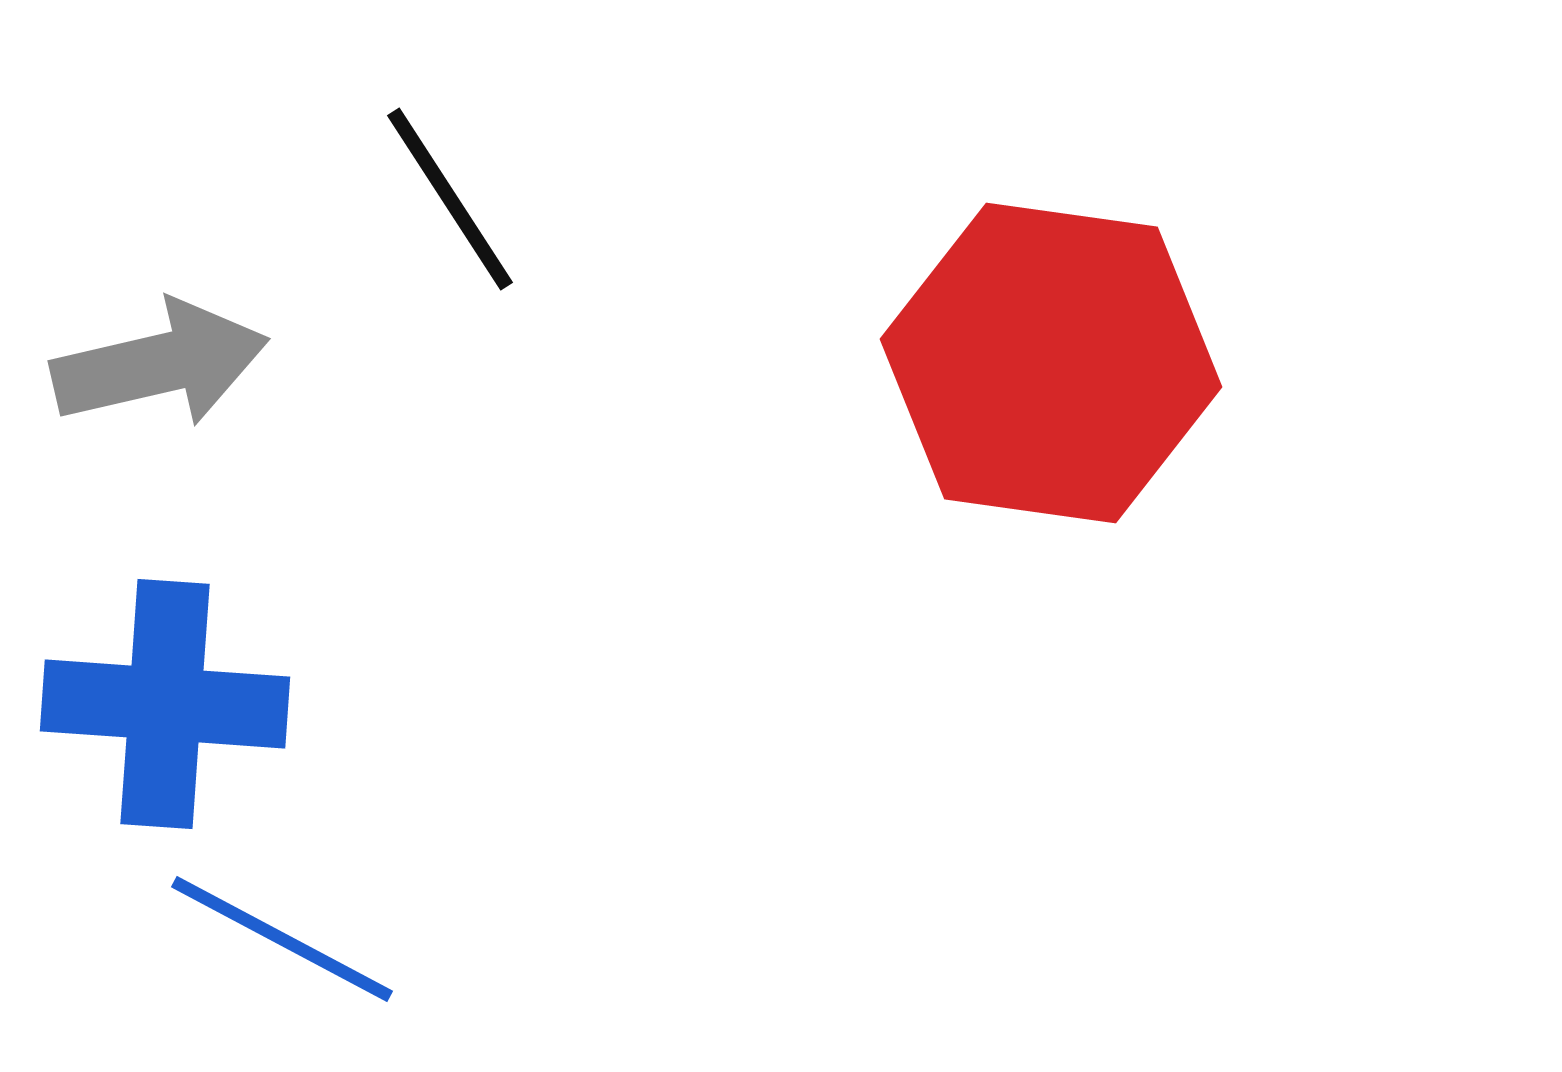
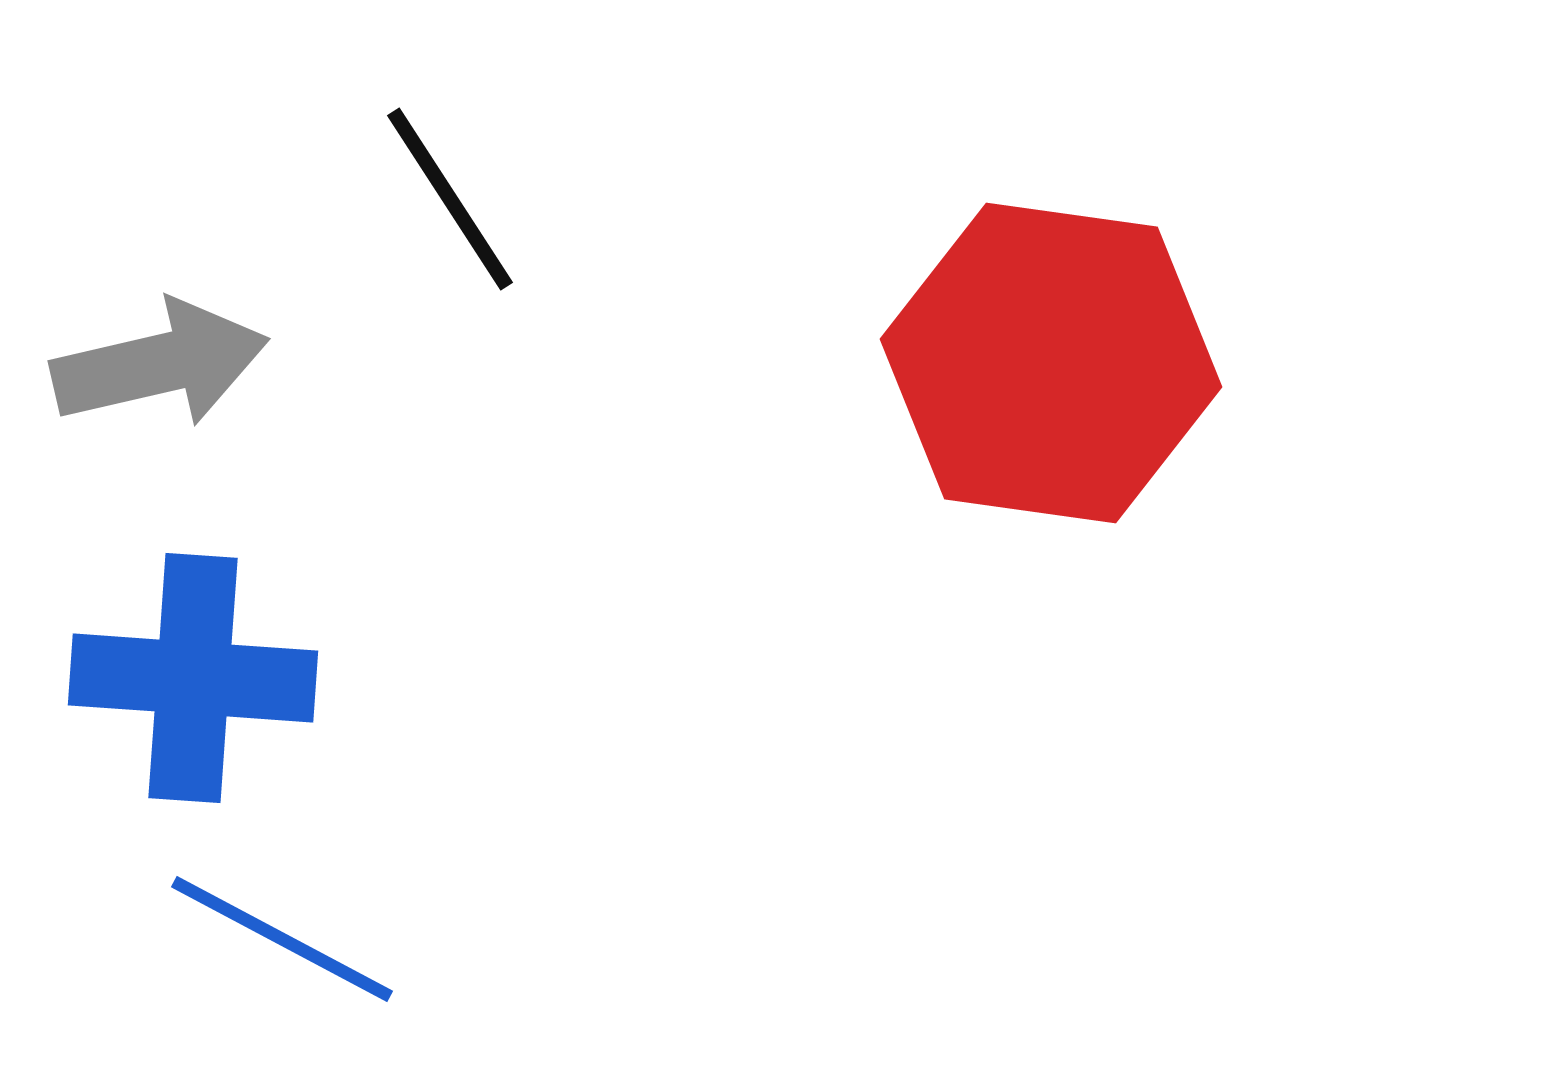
blue cross: moved 28 px right, 26 px up
